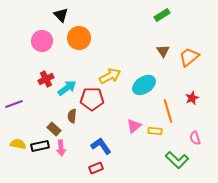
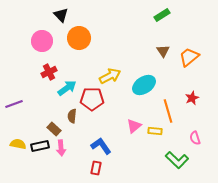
red cross: moved 3 px right, 7 px up
red rectangle: rotated 56 degrees counterclockwise
